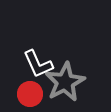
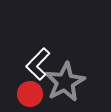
white L-shape: rotated 68 degrees clockwise
